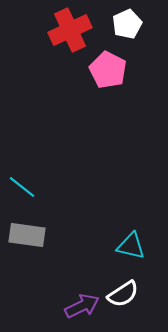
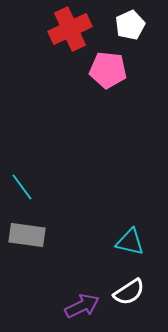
white pentagon: moved 3 px right, 1 px down
red cross: moved 1 px up
pink pentagon: rotated 21 degrees counterclockwise
cyan line: rotated 16 degrees clockwise
cyan triangle: moved 1 px left, 4 px up
white semicircle: moved 6 px right, 2 px up
